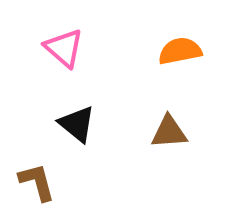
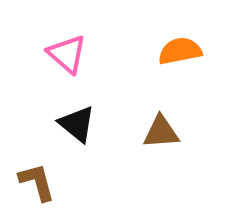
pink triangle: moved 3 px right, 6 px down
brown triangle: moved 8 px left
